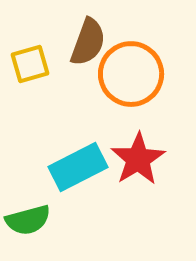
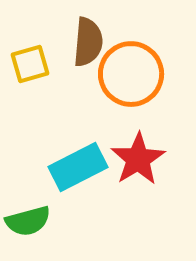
brown semicircle: rotated 15 degrees counterclockwise
green semicircle: moved 1 px down
